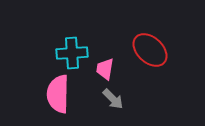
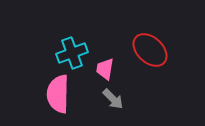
cyan cross: rotated 16 degrees counterclockwise
